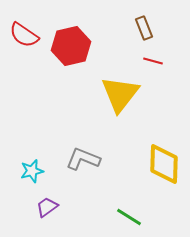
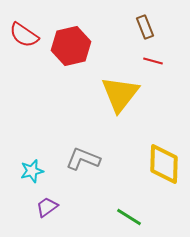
brown rectangle: moved 1 px right, 1 px up
